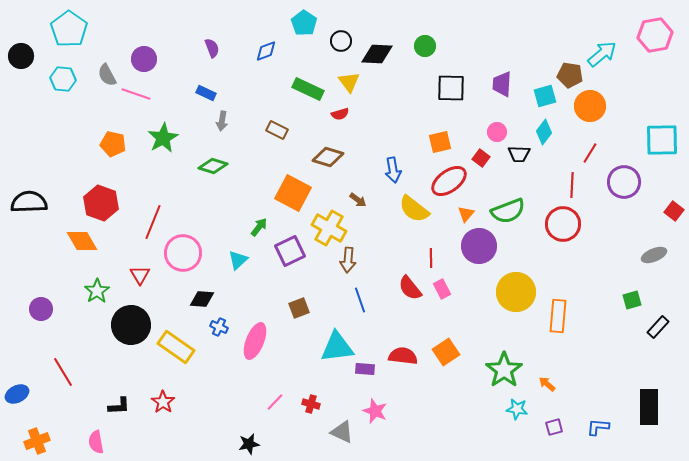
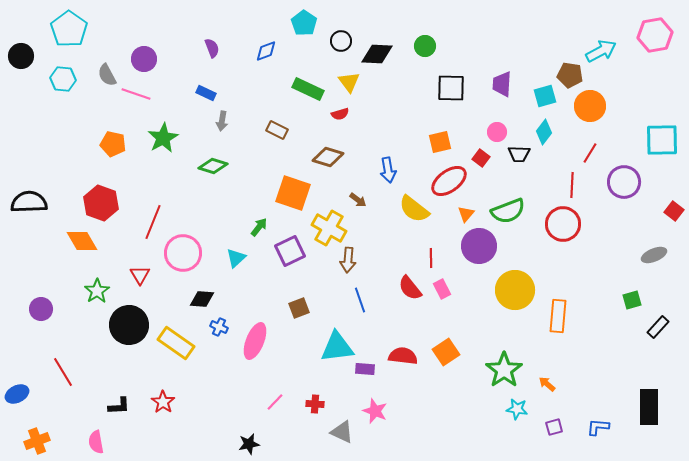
cyan arrow at (602, 54): moved 1 px left, 3 px up; rotated 12 degrees clockwise
blue arrow at (393, 170): moved 5 px left
orange square at (293, 193): rotated 9 degrees counterclockwise
cyan triangle at (238, 260): moved 2 px left, 2 px up
yellow circle at (516, 292): moved 1 px left, 2 px up
black circle at (131, 325): moved 2 px left
yellow rectangle at (176, 347): moved 4 px up
red cross at (311, 404): moved 4 px right; rotated 12 degrees counterclockwise
